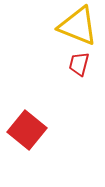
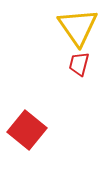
yellow triangle: moved 1 px down; rotated 33 degrees clockwise
